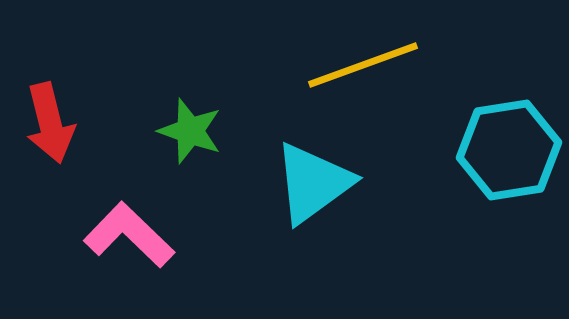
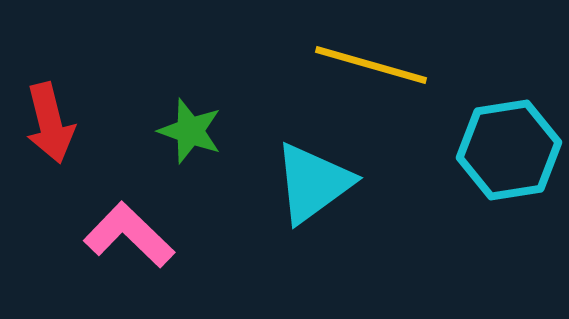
yellow line: moved 8 px right; rotated 36 degrees clockwise
